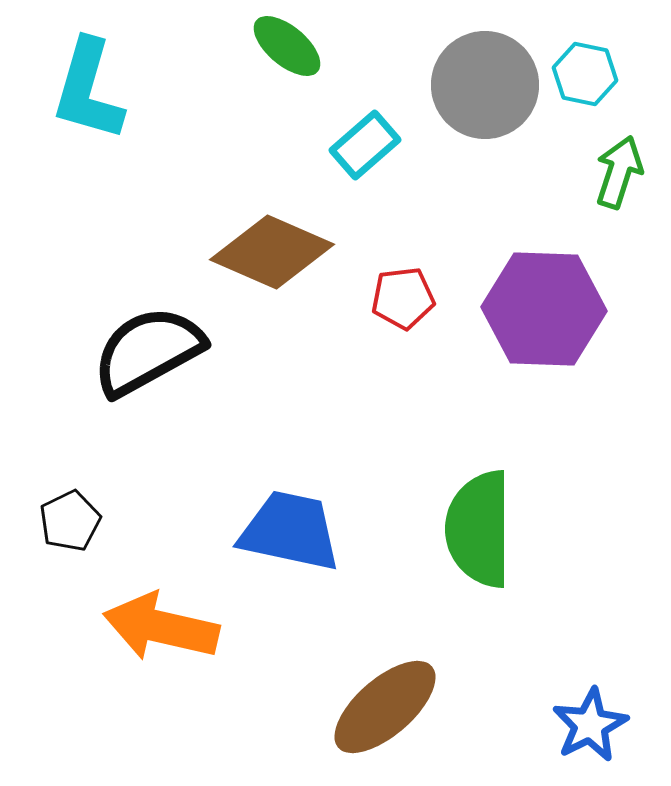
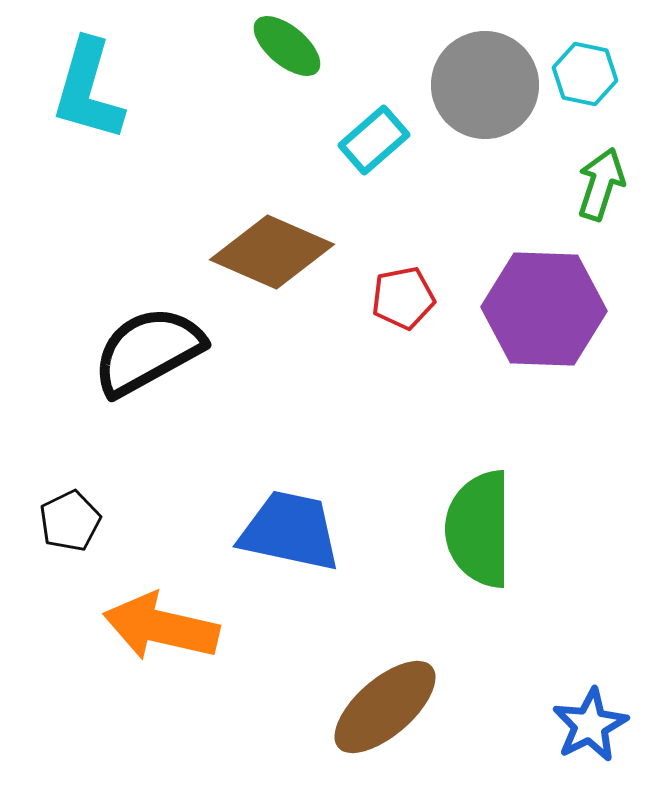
cyan rectangle: moved 9 px right, 5 px up
green arrow: moved 18 px left, 12 px down
red pentagon: rotated 4 degrees counterclockwise
